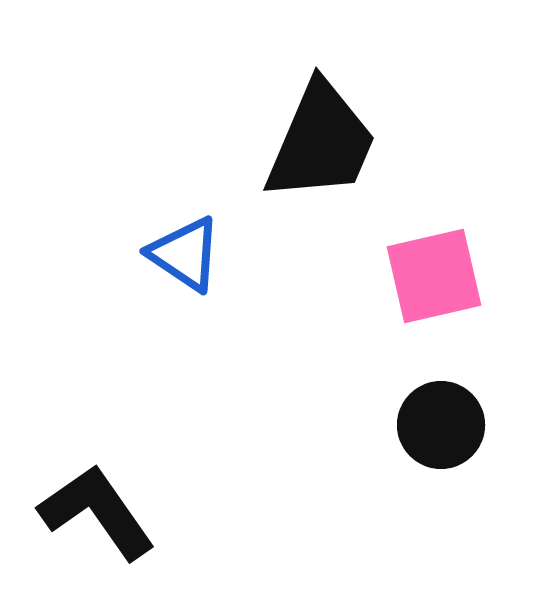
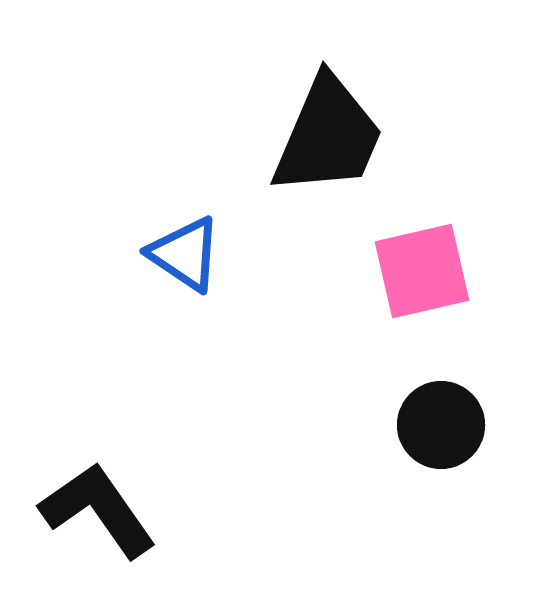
black trapezoid: moved 7 px right, 6 px up
pink square: moved 12 px left, 5 px up
black L-shape: moved 1 px right, 2 px up
